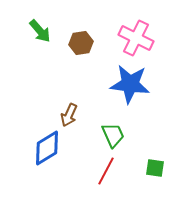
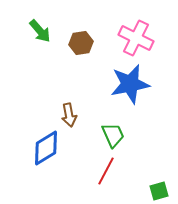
blue star: rotated 18 degrees counterclockwise
brown arrow: rotated 35 degrees counterclockwise
blue diamond: moved 1 px left
green square: moved 4 px right, 23 px down; rotated 24 degrees counterclockwise
